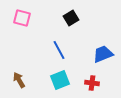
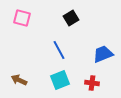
brown arrow: rotated 35 degrees counterclockwise
